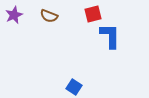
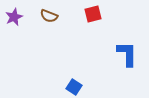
purple star: moved 2 px down
blue L-shape: moved 17 px right, 18 px down
